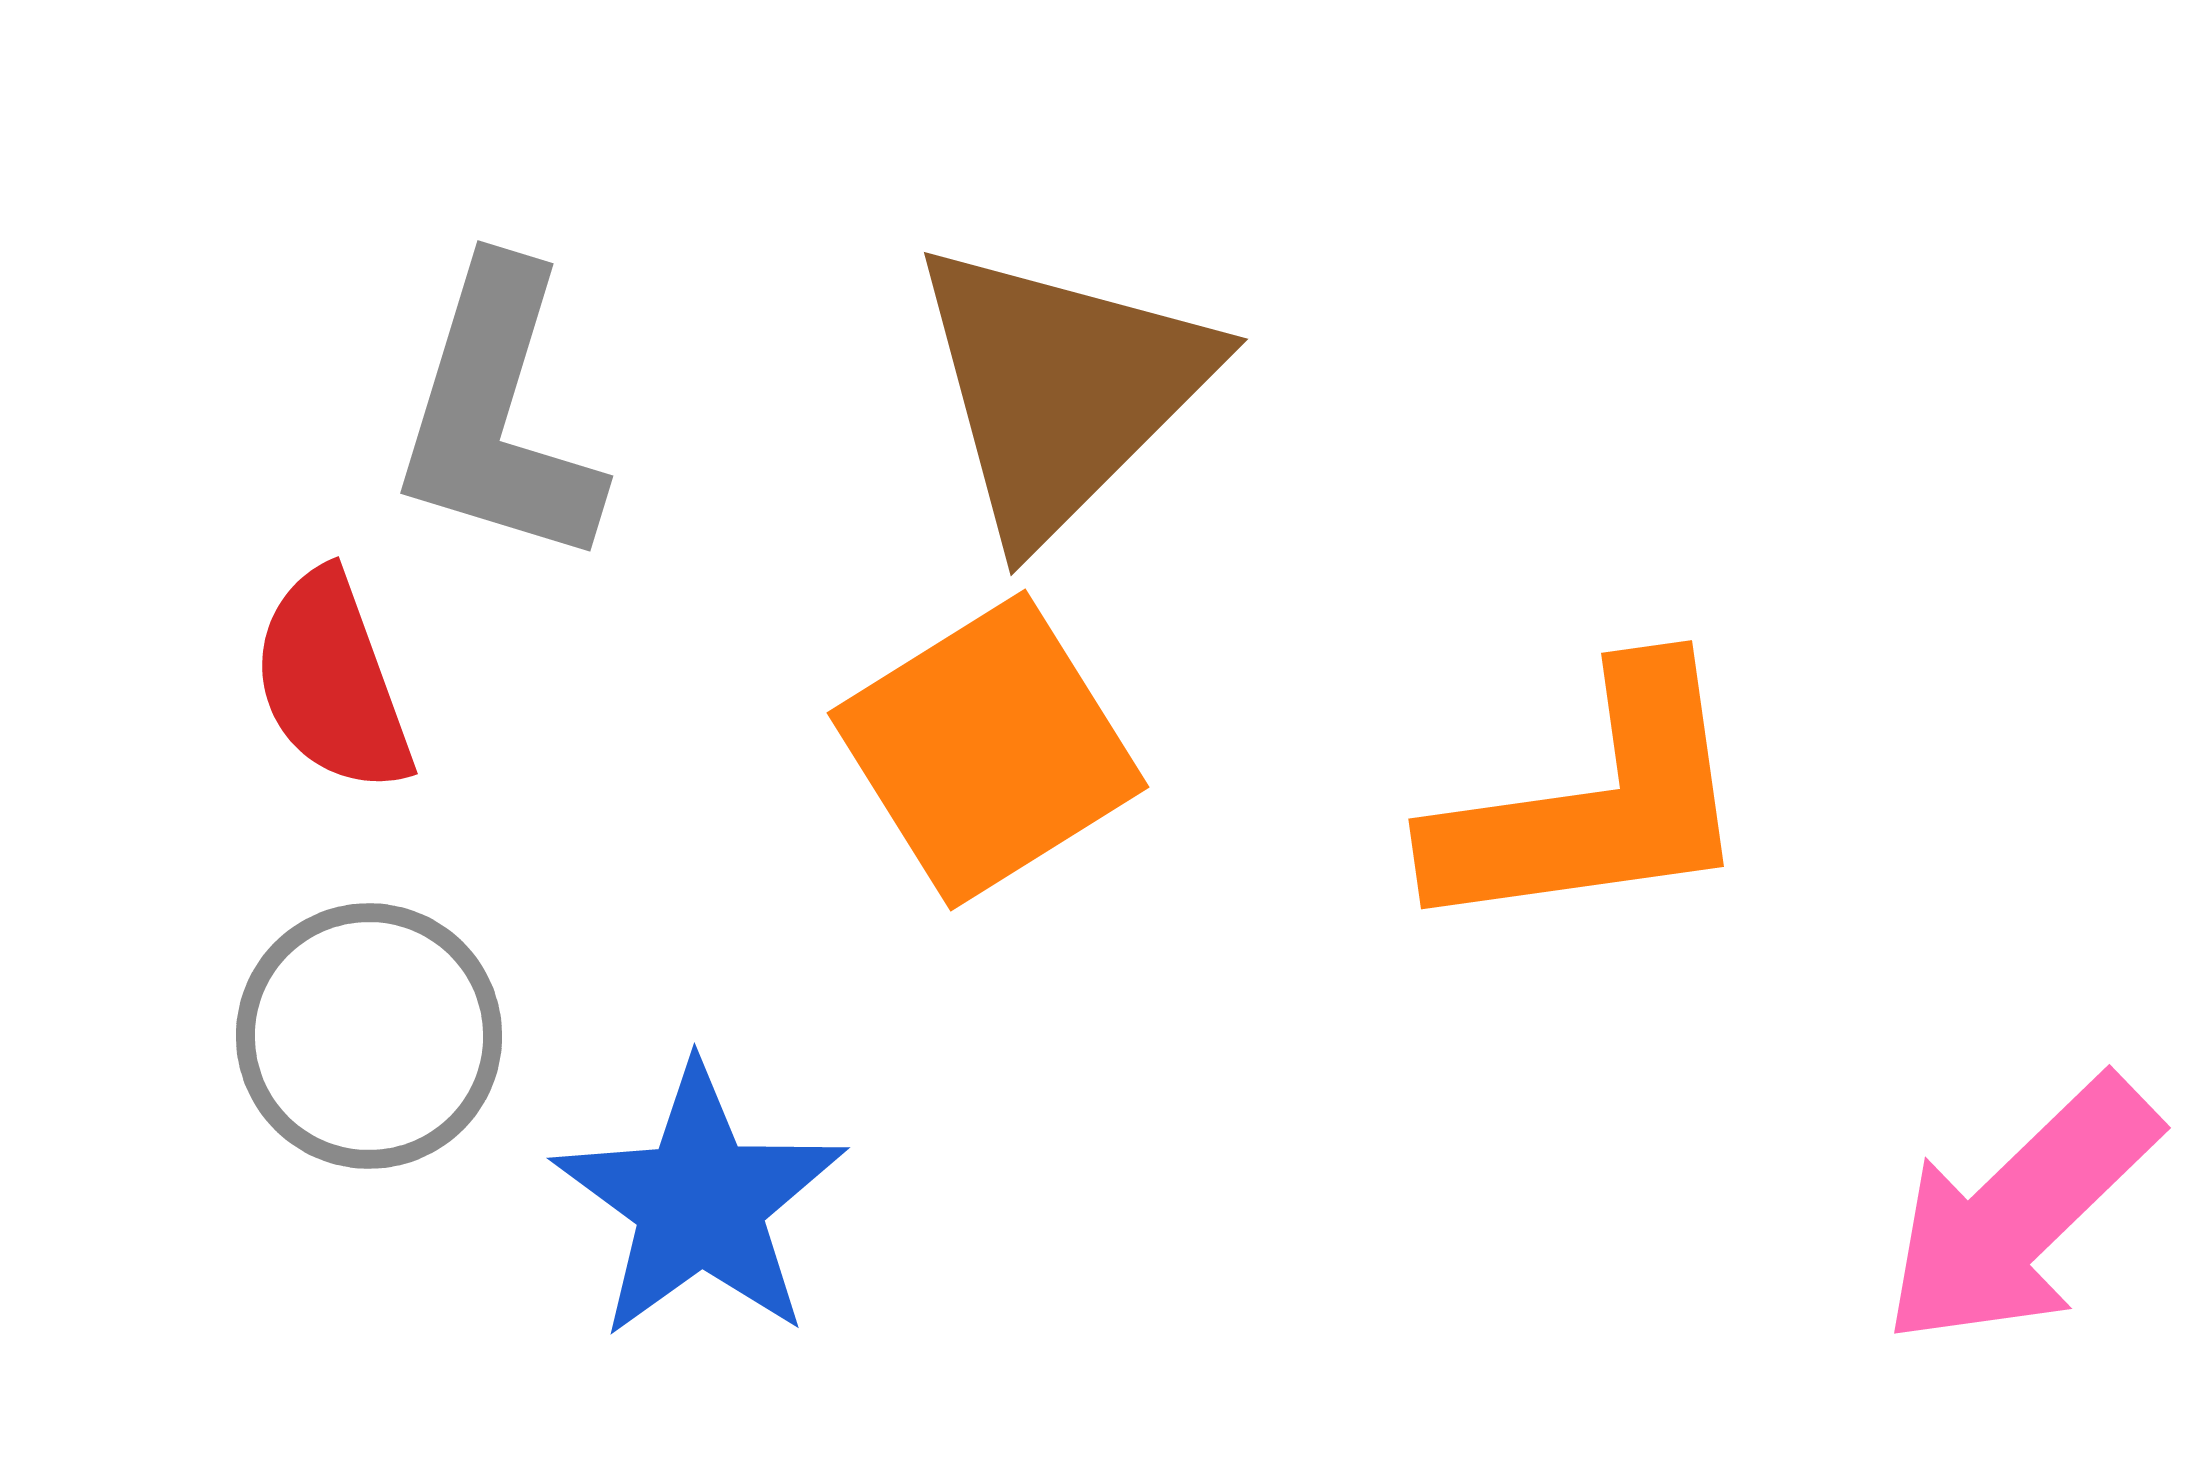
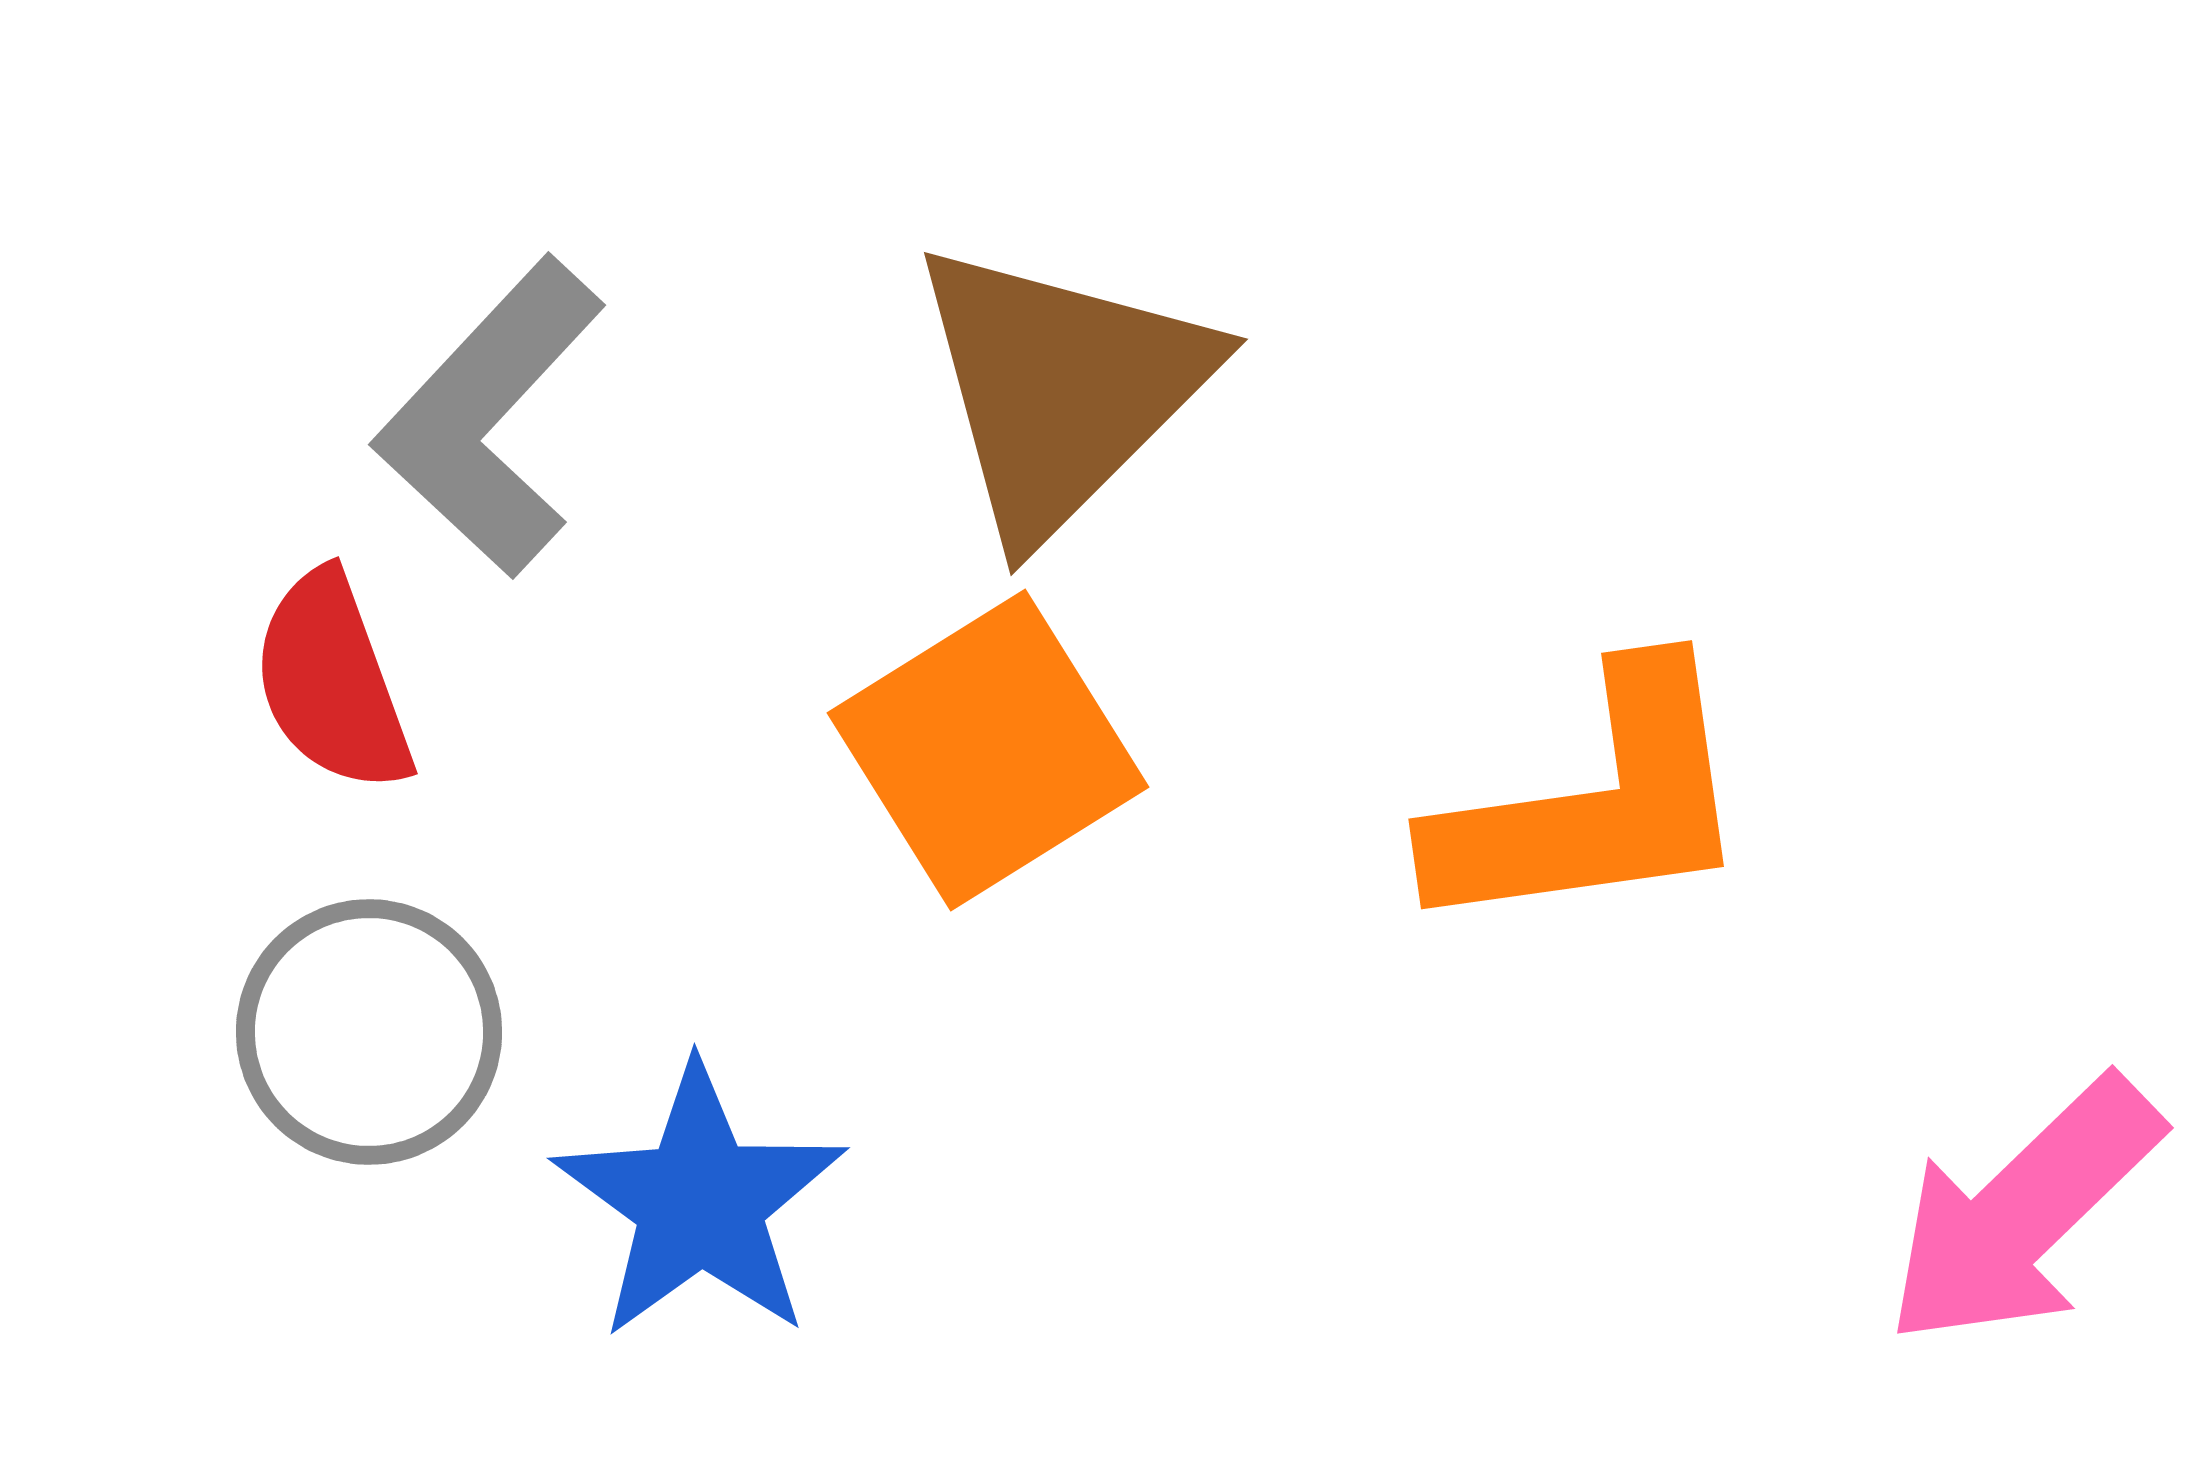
gray L-shape: moved 8 px left, 2 px down; rotated 26 degrees clockwise
gray circle: moved 4 px up
pink arrow: moved 3 px right
